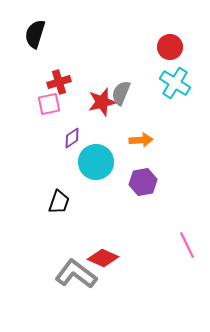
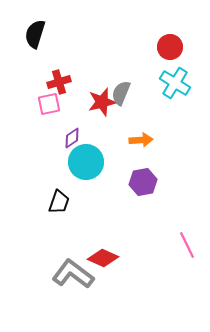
cyan circle: moved 10 px left
gray L-shape: moved 3 px left
